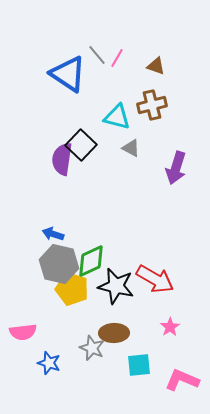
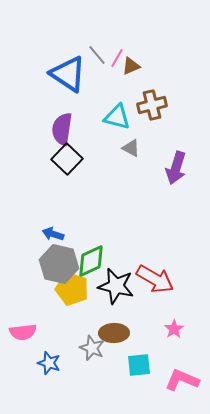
brown triangle: moved 25 px left; rotated 42 degrees counterclockwise
black square: moved 14 px left, 14 px down
purple semicircle: moved 30 px up
pink star: moved 4 px right, 2 px down
